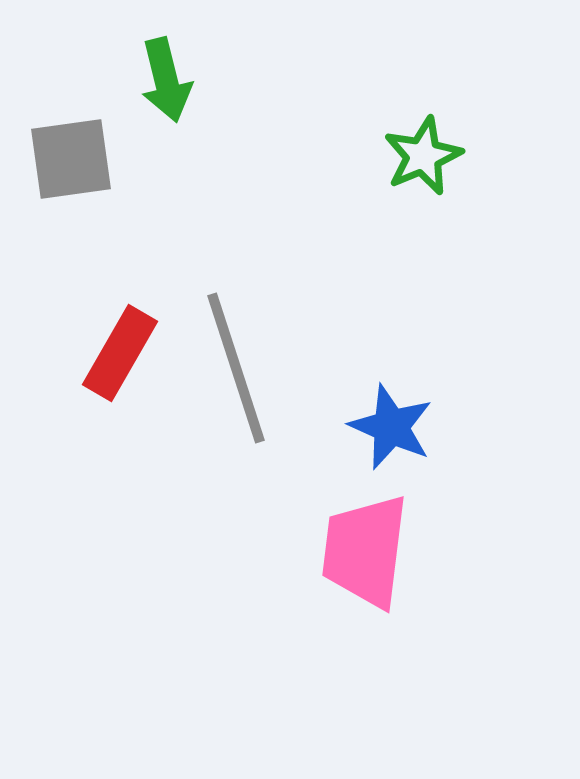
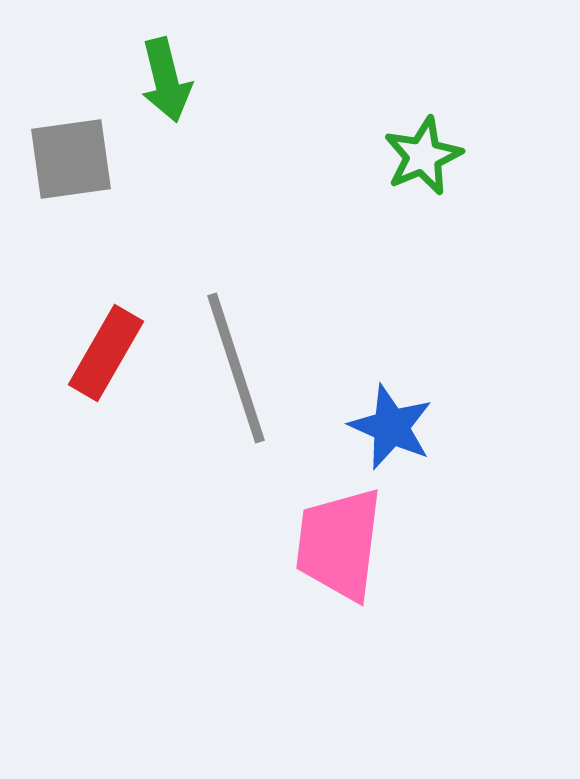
red rectangle: moved 14 px left
pink trapezoid: moved 26 px left, 7 px up
